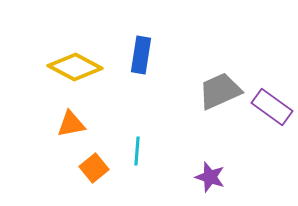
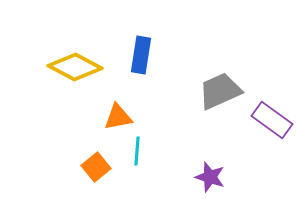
purple rectangle: moved 13 px down
orange triangle: moved 47 px right, 7 px up
orange square: moved 2 px right, 1 px up
